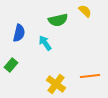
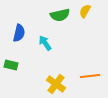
yellow semicircle: rotated 104 degrees counterclockwise
green semicircle: moved 2 px right, 5 px up
green rectangle: rotated 64 degrees clockwise
